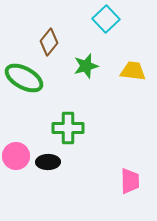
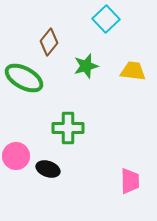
black ellipse: moved 7 px down; rotated 20 degrees clockwise
